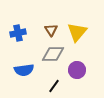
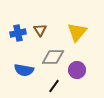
brown triangle: moved 11 px left
gray diamond: moved 3 px down
blue semicircle: rotated 18 degrees clockwise
